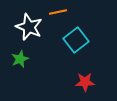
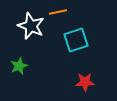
white star: moved 2 px right, 1 px up
cyan square: rotated 20 degrees clockwise
green star: moved 1 px left, 7 px down
